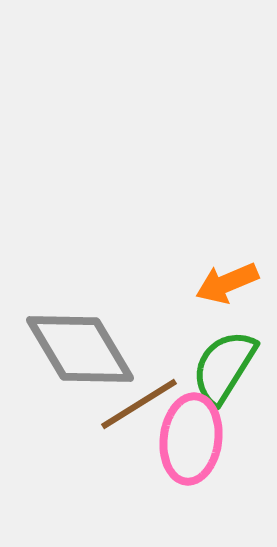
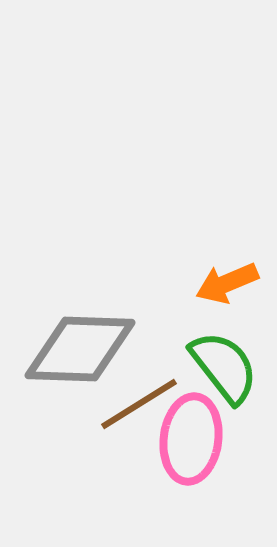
gray diamond: rotated 57 degrees counterclockwise
green semicircle: rotated 110 degrees clockwise
